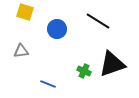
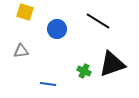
blue line: rotated 14 degrees counterclockwise
